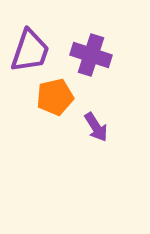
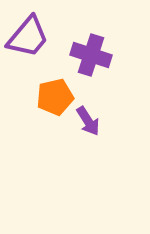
purple trapezoid: moved 2 px left, 14 px up; rotated 21 degrees clockwise
purple arrow: moved 8 px left, 6 px up
